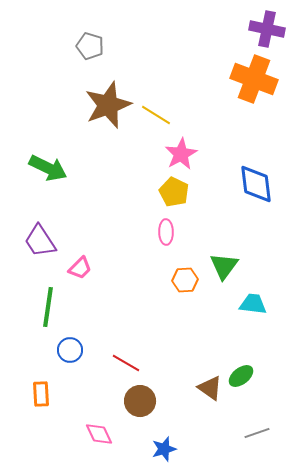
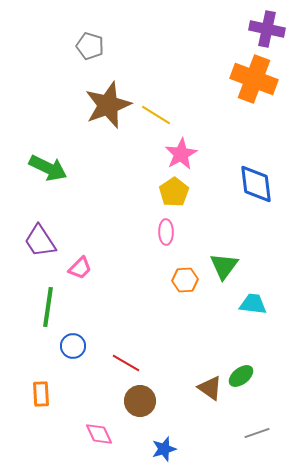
yellow pentagon: rotated 12 degrees clockwise
blue circle: moved 3 px right, 4 px up
